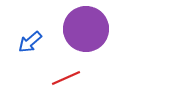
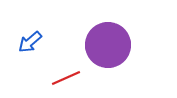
purple circle: moved 22 px right, 16 px down
